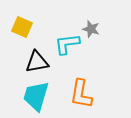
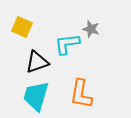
black triangle: rotated 10 degrees counterclockwise
